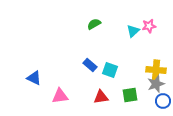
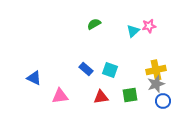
blue rectangle: moved 4 px left, 4 px down
yellow cross: rotated 18 degrees counterclockwise
